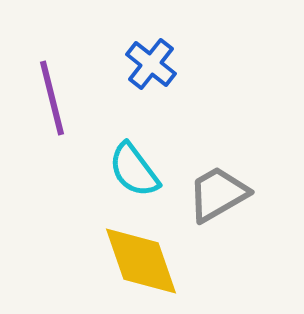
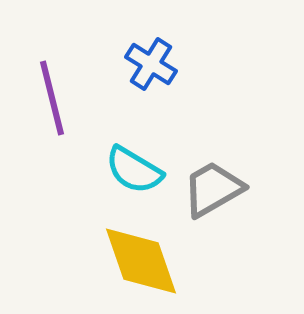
blue cross: rotated 6 degrees counterclockwise
cyan semicircle: rotated 22 degrees counterclockwise
gray trapezoid: moved 5 px left, 5 px up
